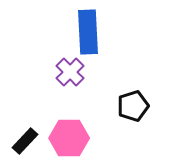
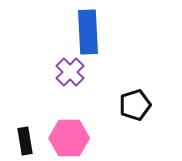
black pentagon: moved 2 px right, 1 px up
black rectangle: rotated 52 degrees counterclockwise
